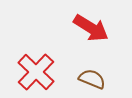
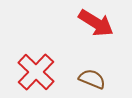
red arrow: moved 5 px right, 5 px up
